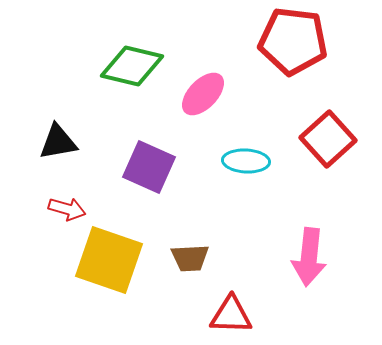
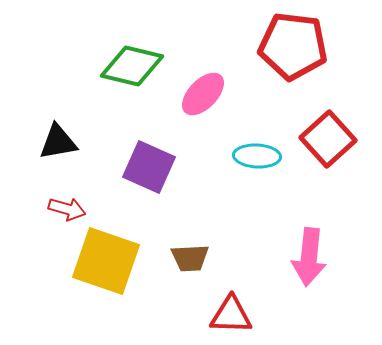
red pentagon: moved 5 px down
cyan ellipse: moved 11 px right, 5 px up
yellow square: moved 3 px left, 1 px down
